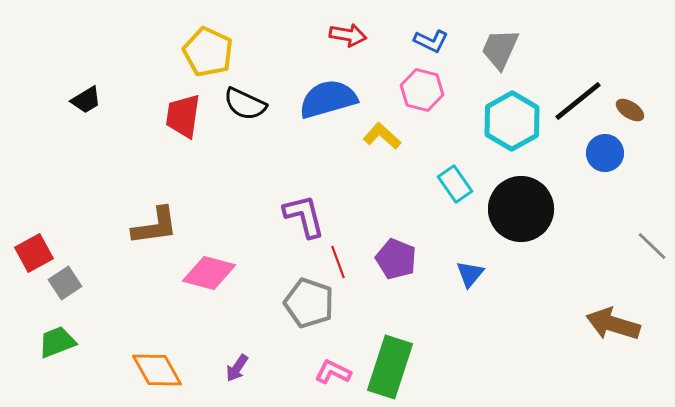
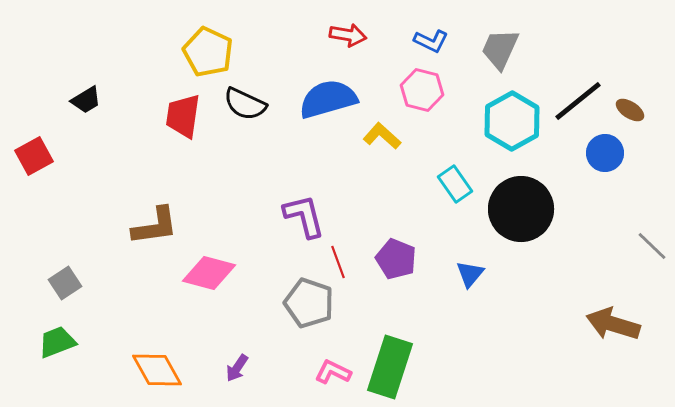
red square: moved 97 px up
